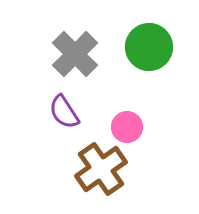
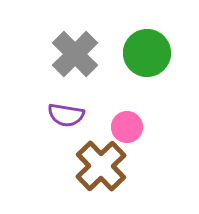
green circle: moved 2 px left, 6 px down
purple semicircle: moved 2 px right, 3 px down; rotated 48 degrees counterclockwise
brown cross: moved 3 px up; rotated 9 degrees counterclockwise
